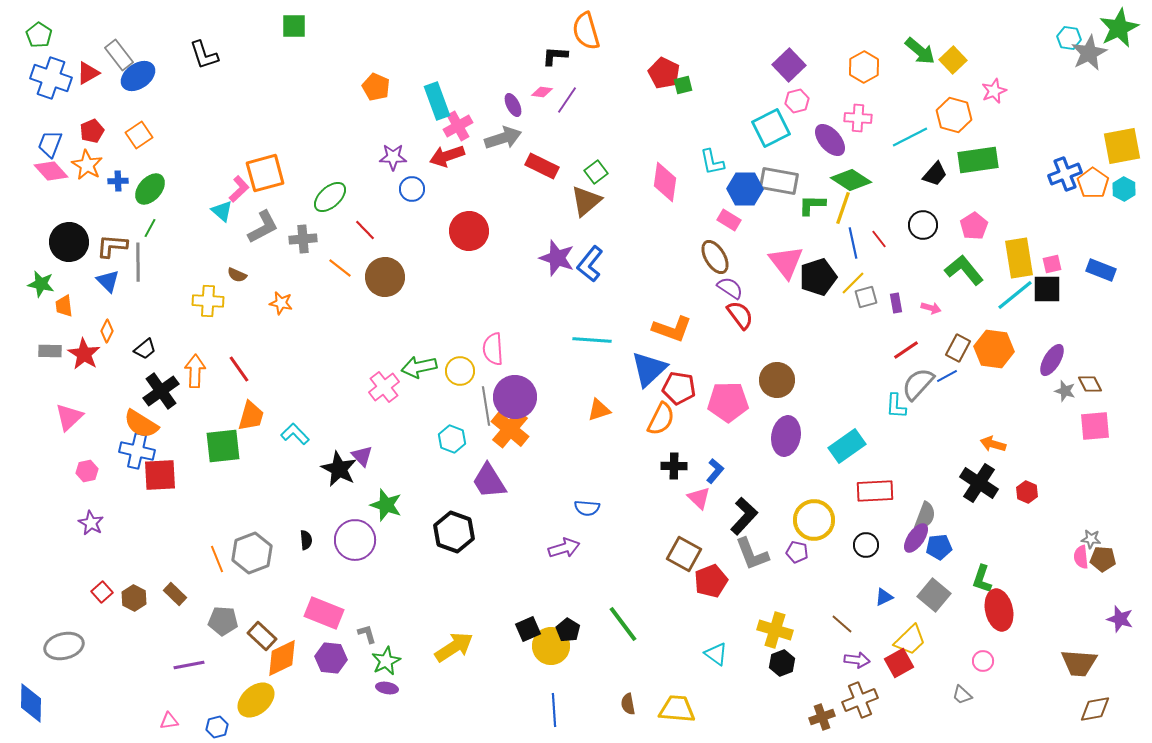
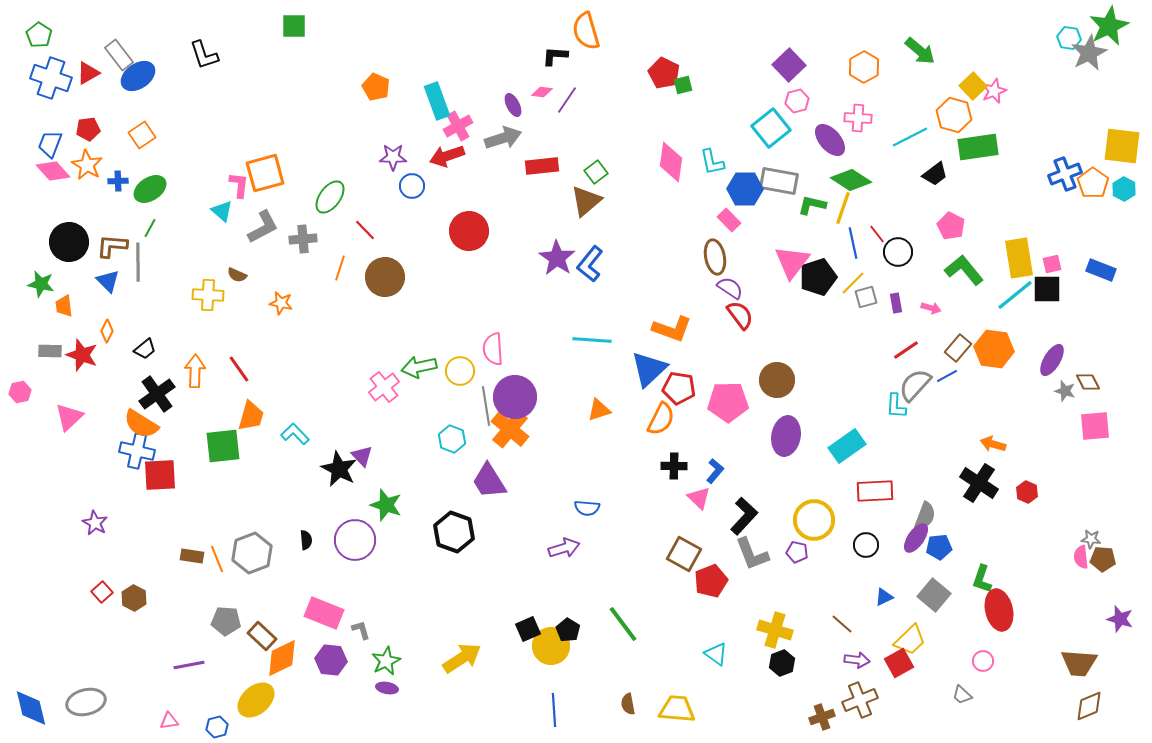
green star at (1119, 28): moved 10 px left, 2 px up
yellow square at (953, 60): moved 20 px right, 26 px down
cyan square at (771, 128): rotated 12 degrees counterclockwise
red pentagon at (92, 131): moved 4 px left, 2 px up; rotated 15 degrees clockwise
orange square at (139, 135): moved 3 px right
yellow square at (1122, 146): rotated 18 degrees clockwise
green rectangle at (978, 160): moved 13 px up
red rectangle at (542, 166): rotated 32 degrees counterclockwise
pink diamond at (51, 171): moved 2 px right
black trapezoid at (935, 174): rotated 12 degrees clockwise
pink diamond at (665, 182): moved 6 px right, 20 px up
green ellipse at (150, 189): rotated 16 degrees clockwise
pink L-shape at (239, 189): moved 4 px up; rotated 40 degrees counterclockwise
blue circle at (412, 189): moved 3 px up
green ellipse at (330, 197): rotated 12 degrees counterclockwise
green L-shape at (812, 205): rotated 12 degrees clockwise
pink rectangle at (729, 220): rotated 15 degrees clockwise
black circle at (923, 225): moved 25 px left, 27 px down
pink pentagon at (974, 226): moved 23 px left; rotated 12 degrees counterclockwise
red line at (879, 239): moved 2 px left, 5 px up
brown ellipse at (715, 257): rotated 20 degrees clockwise
purple star at (557, 258): rotated 15 degrees clockwise
pink triangle at (786, 262): moved 6 px right; rotated 15 degrees clockwise
orange line at (340, 268): rotated 70 degrees clockwise
yellow cross at (208, 301): moved 6 px up
brown rectangle at (958, 348): rotated 12 degrees clockwise
red star at (84, 354): moved 2 px left, 1 px down; rotated 12 degrees counterclockwise
gray semicircle at (918, 384): moved 3 px left, 1 px down
brown diamond at (1090, 384): moved 2 px left, 2 px up
black cross at (161, 391): moved 4 px left, 3 px down
pink hexagon at (87, 471): moved 67 px left, 79 px up
purple star at (91, 523): moved 4 px right
brown rectangle at (175, 594): moved 17 px right, 38 px up; rotated 35 degrees counterclockwise
gray pentagon at (223, 621): moved 3 px right
gray L-shape at (367, 634): moved 6 px left, 4 px up
gray ellipse at (64, 646): moved 22 px right, 56 px down
yellow arrow at (454, 647): moved 8 px right, 11 px down
purple hexagon at (331, 658): moved 2 px down
blue diamond at (31, 703): moved 5 px down; rotated 15 degrees counterclockwise
brown diamond at (1095, 709): moved 6 px left, 3 px up; rotated 12 degrees counterclockwise
